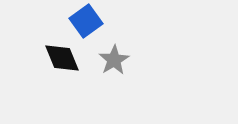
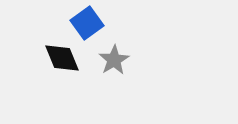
blue square: moved 1 px right, 2 px down
